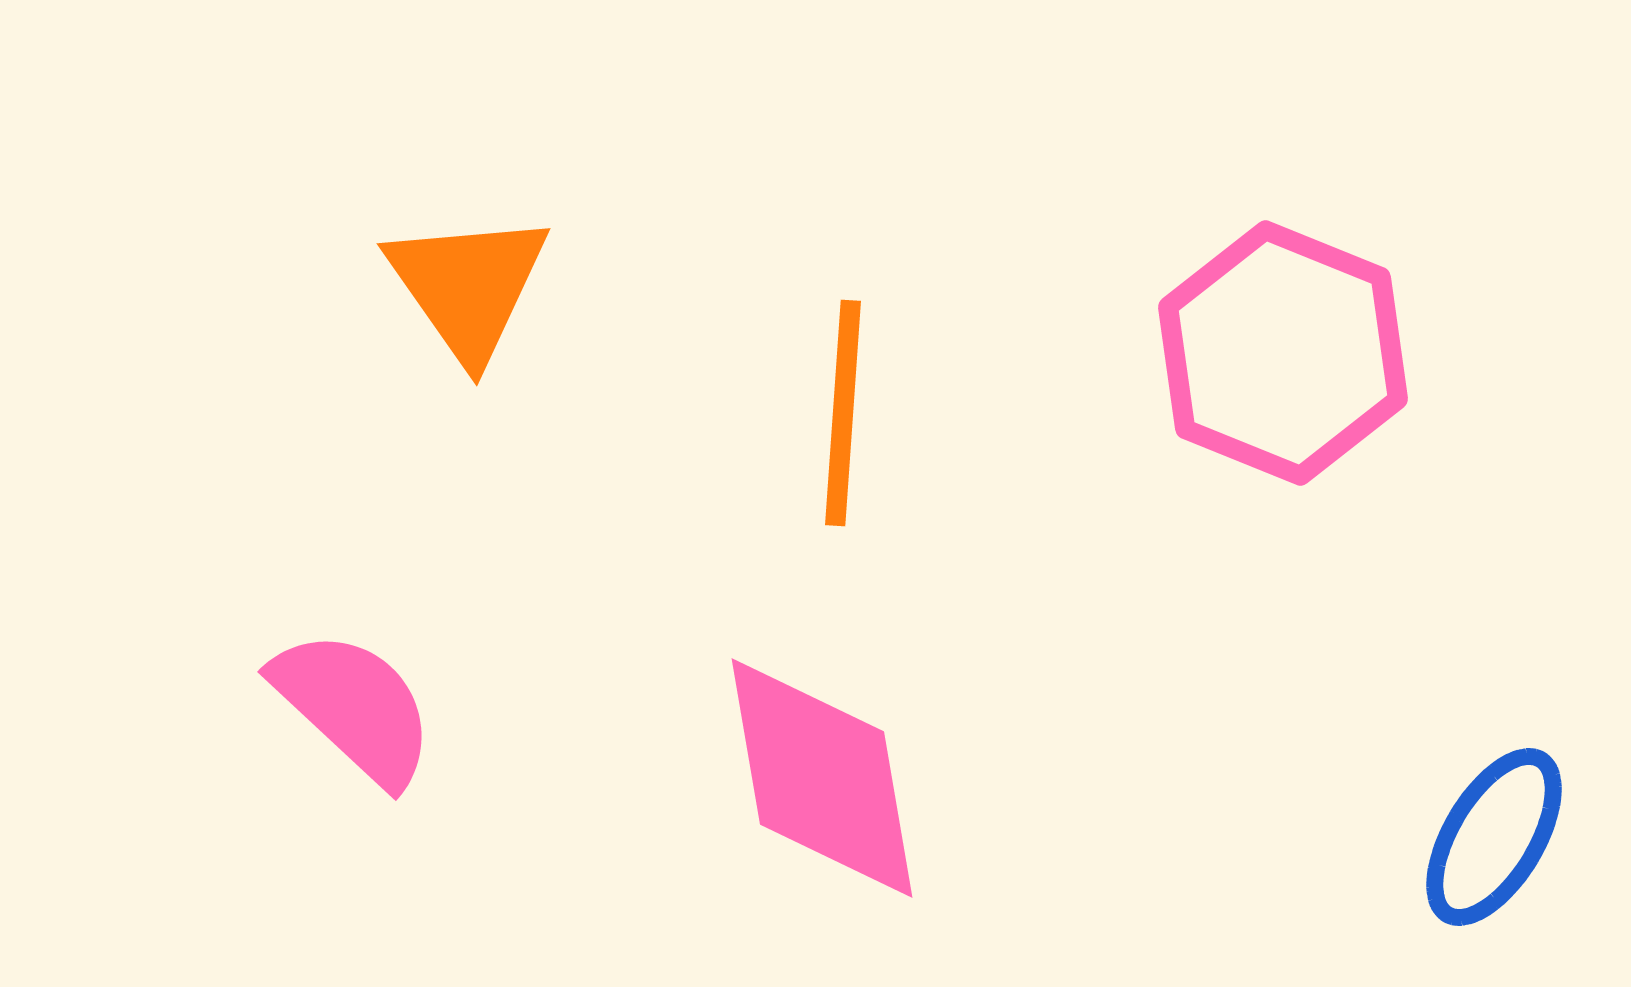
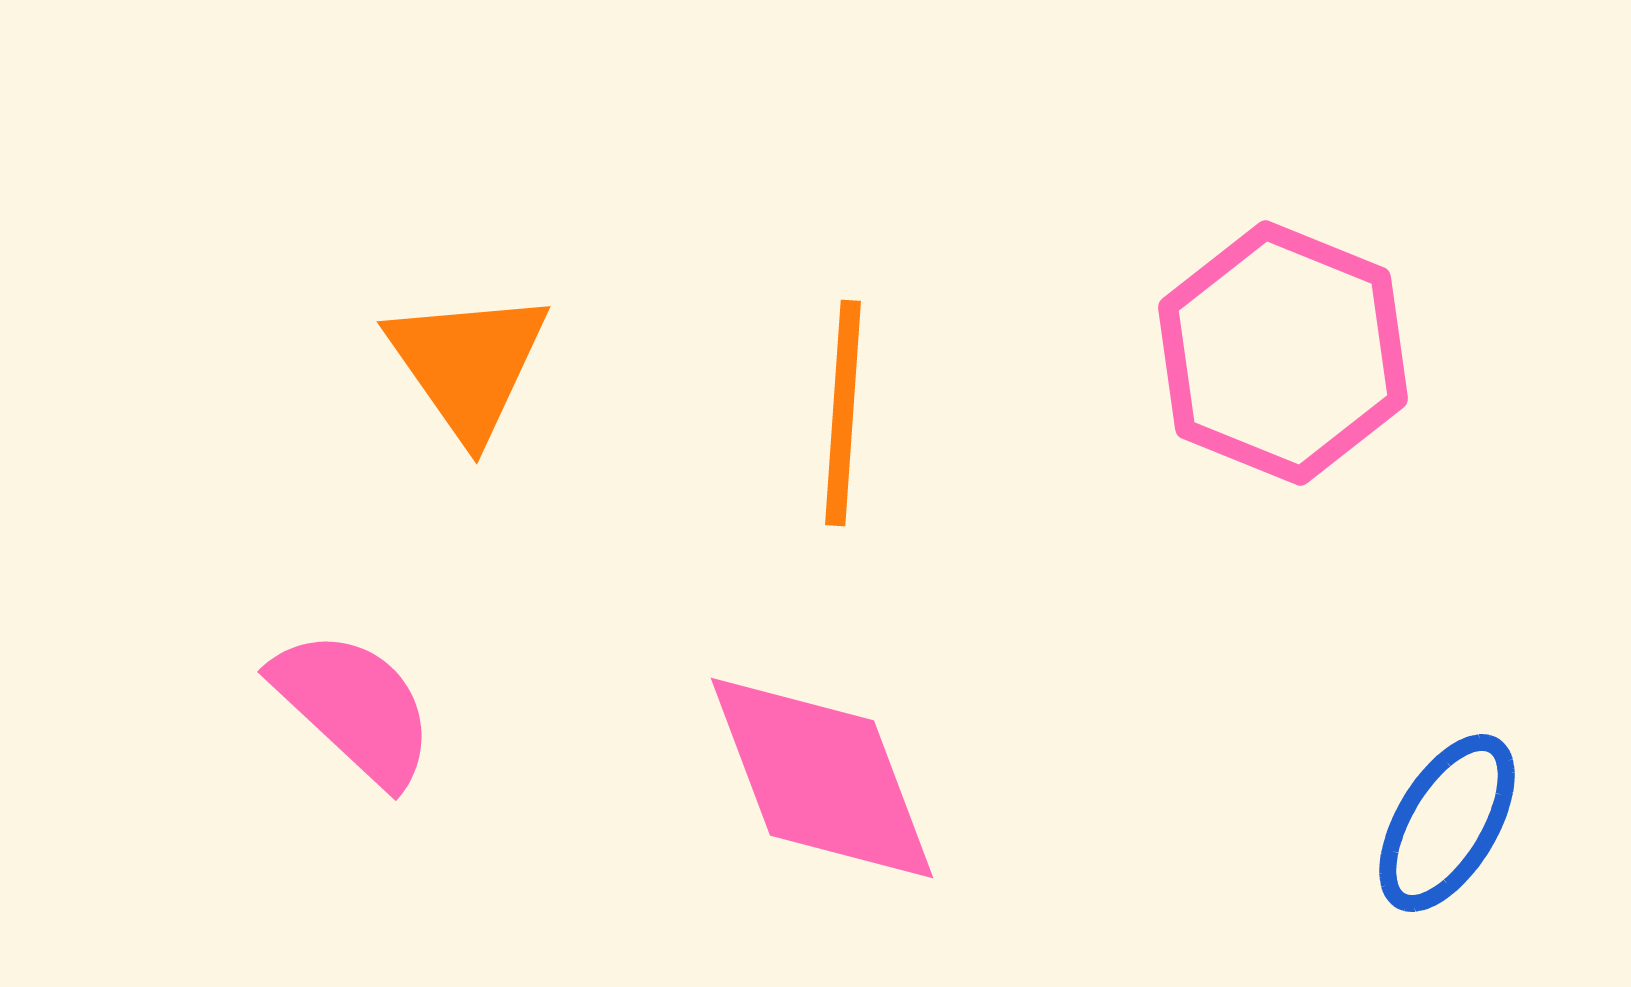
orange triangle: moved 78 px down
pink diamond: rotated 11 degrees counterclockwise
blue ellipse: moved 47 px left, 14 px up
